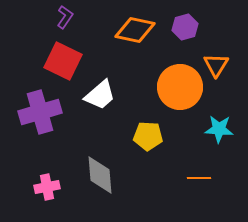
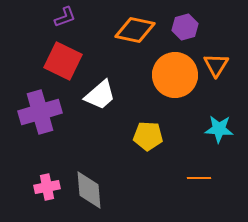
purple L-shape: rotated 35 degrees clockwise
orange circle: moved 5 px left, 12 px up
gray diamond: moved 11 px left, 15 px down
